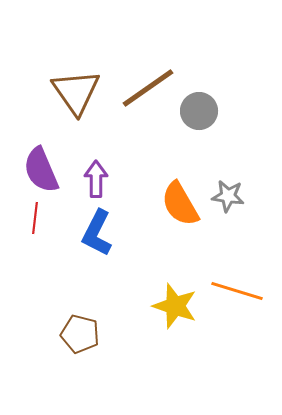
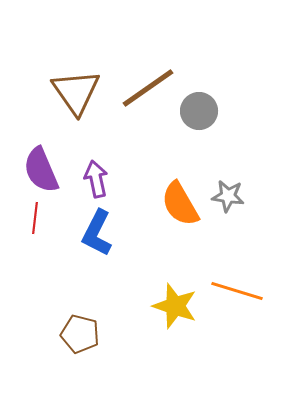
purple arrow: rotated 12 degrees counterclockwise
